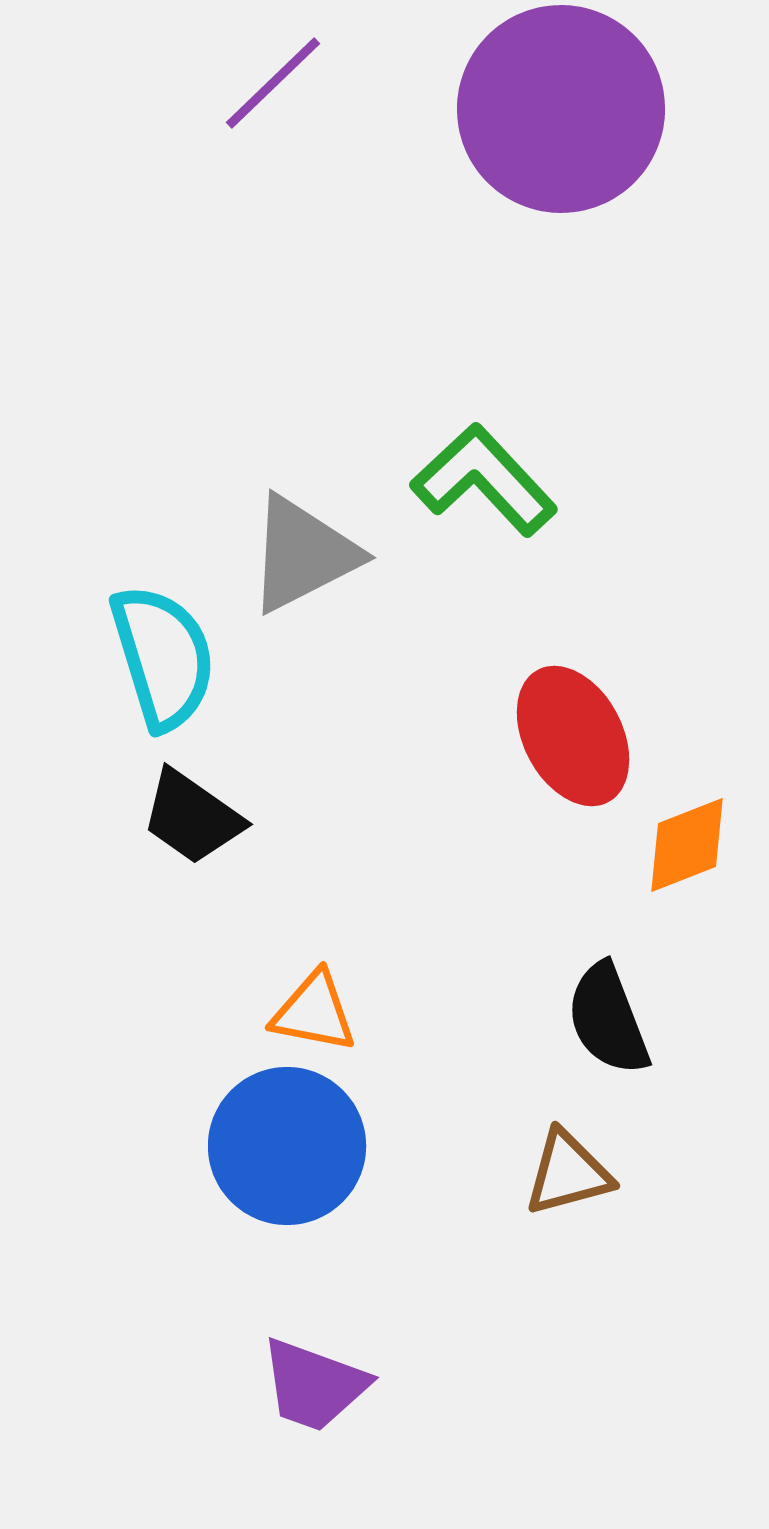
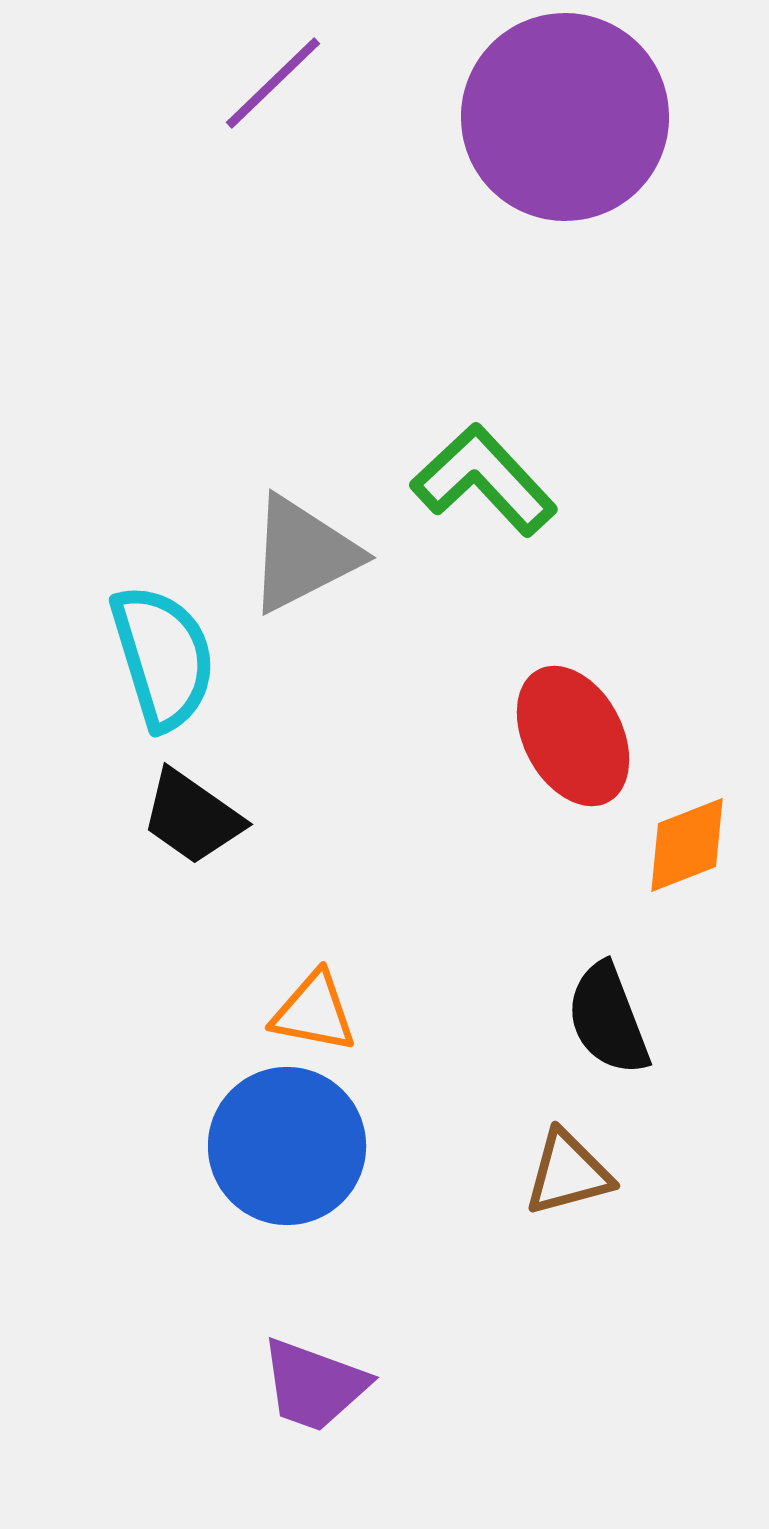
purple circle: moved 4 px right, 8 px down
